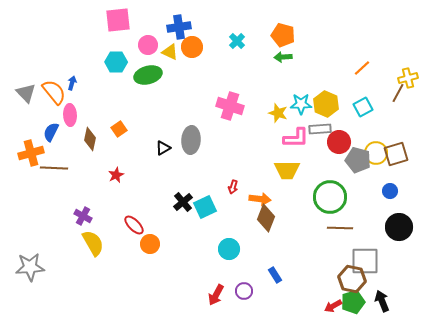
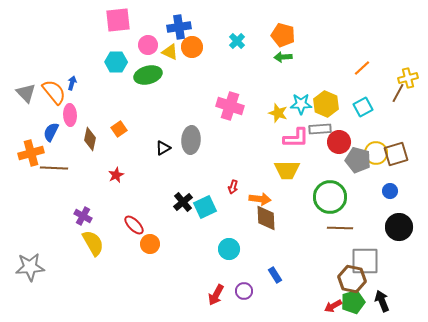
brown diamond at (266, 218): rotated 24 degrees counterclockwise
